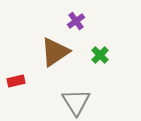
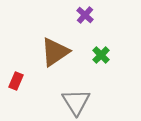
purple cross: moved 9 px right, 6 px up; rotated 12 degrees counterclockwise
green cross: moved 1 px right
red rectangle: rotated 54 degrees counterclockwise
